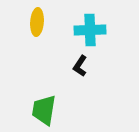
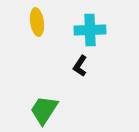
yellow ellipse: rotated 12 degrees counterclockwise
green trapezoid: rotated 24 degrees clockwise
